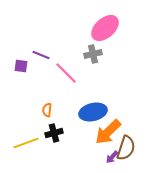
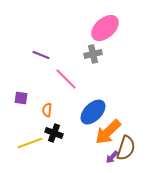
purple square: moved 32 px down
pink line: moved 6 px down
blue ellipse: rotated 32 degrees counterclockwise
black cross: rotated 36 degrees clockwise
yellow line: moved 4 px right
